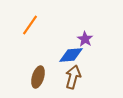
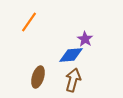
orange line: moved 1 px left, 3 px up
brown arrow: moved 3 px down
